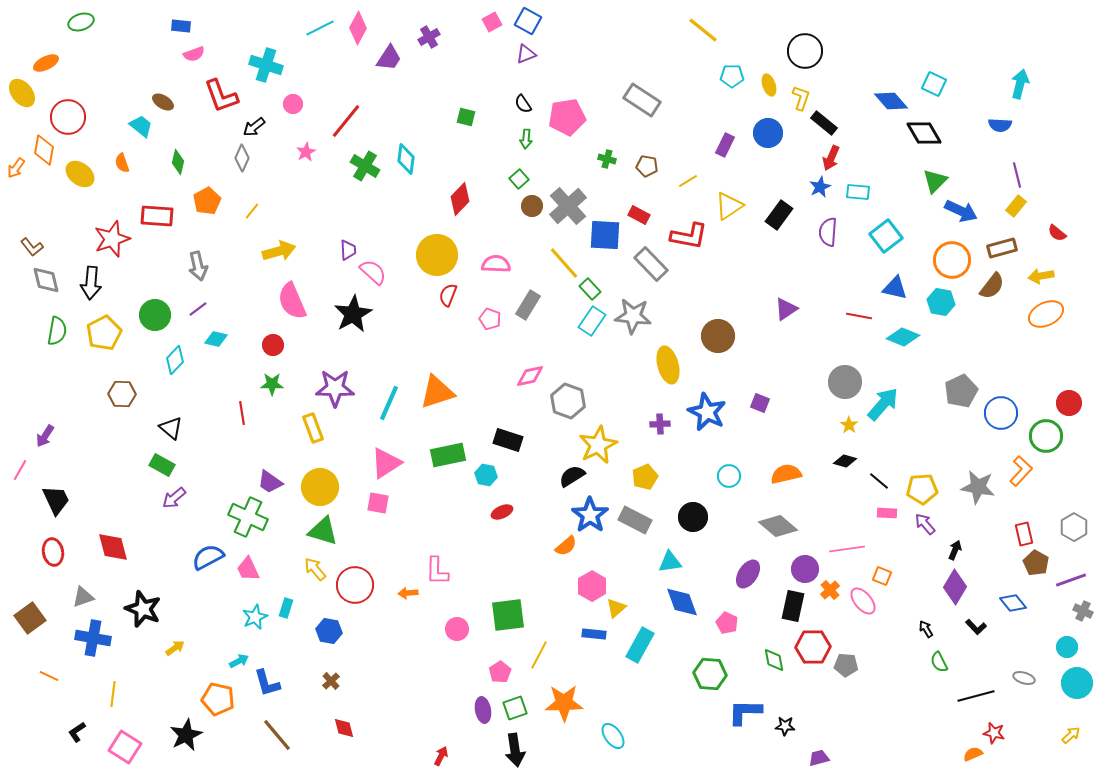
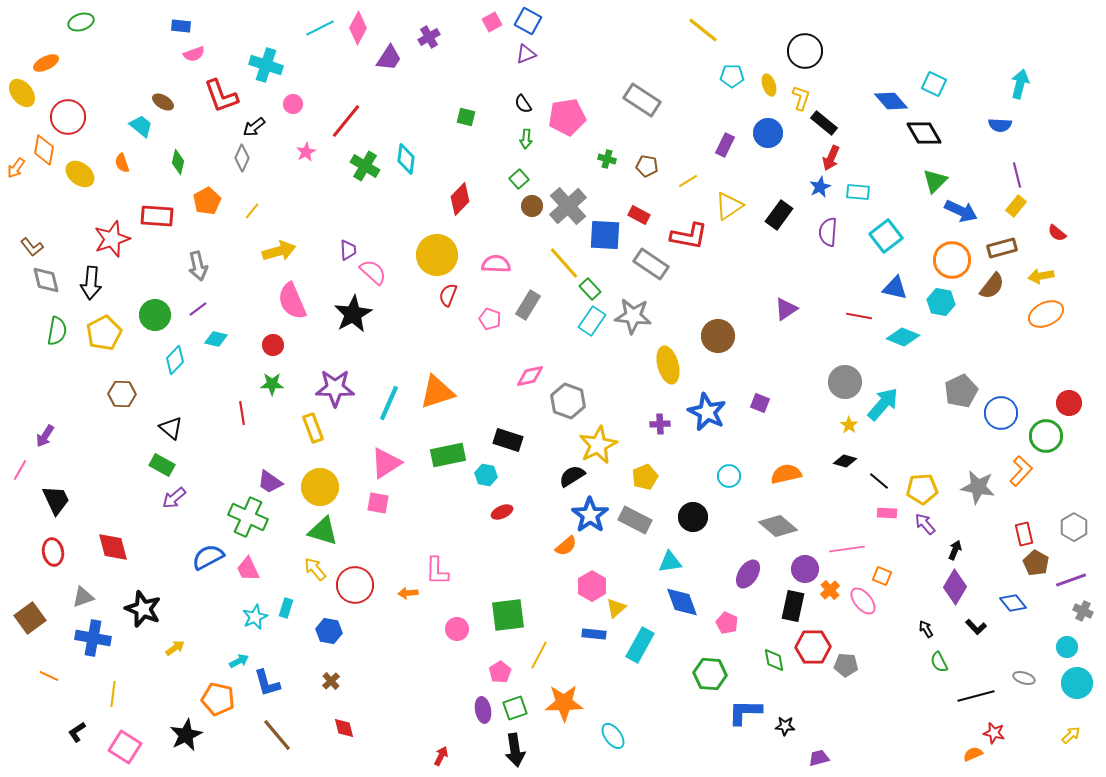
gray rectangle at (651, 264): rotated 12 degrees counterclockwise
